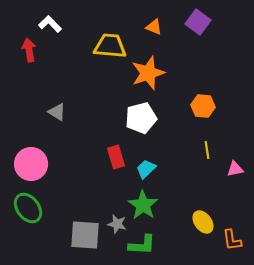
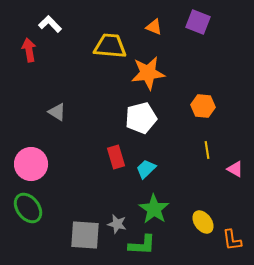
purple square: rotated 15 degrees counterclockwise
orange star: rotated 12 degrees clockwise
pink triangle: rotated 42 degrees clockwise
green star: moved 11 px right, 4 px down
